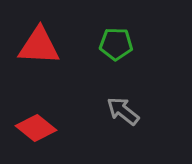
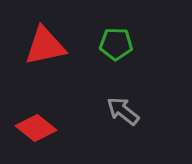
red triangle: moved 6 px right; rotated 15 degrees counterclockwise
